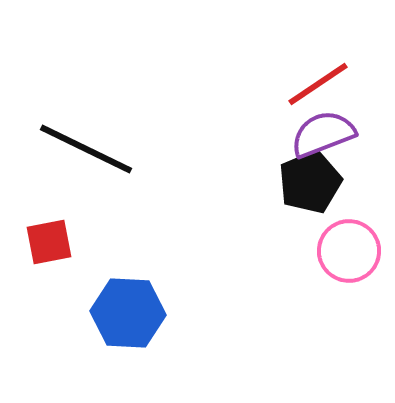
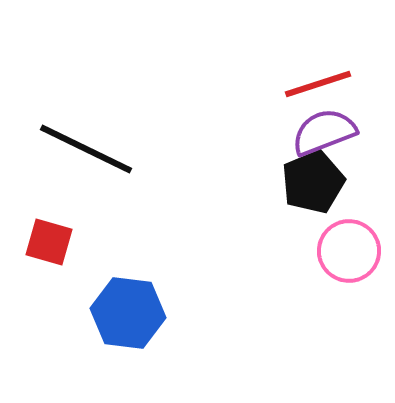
red line: rotated 16 degrees clockwise
purple semicircle: moved 1 px right, 2 px up
black pentagon: moved 3 px right
red square: rotated 27 degrees clockwise
blue hexagon: rotated 4 degrees clockwise
